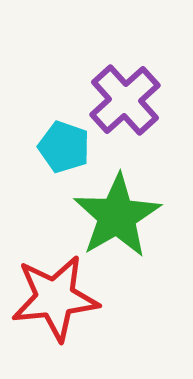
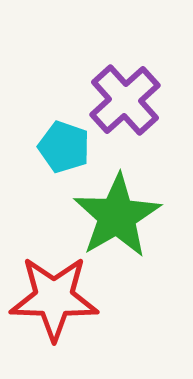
red star: moved 1 px left; rotated 8 degrees clockwise
